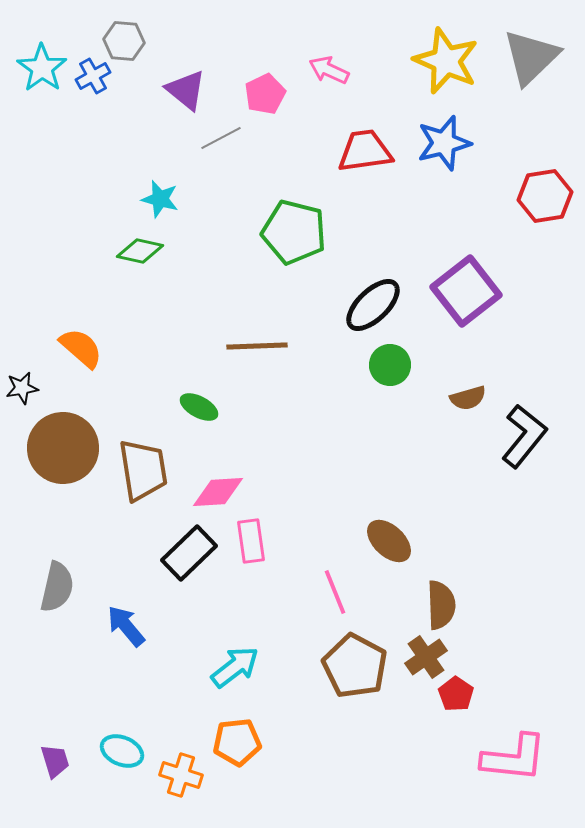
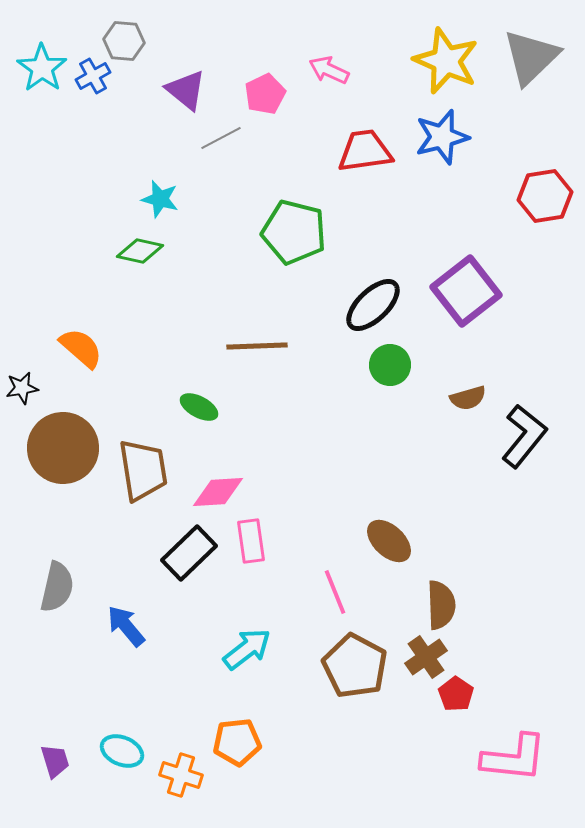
blue star at (444, 143): moved 2 px left, 6 px up
cyan arrow at (235, 667): moved 12 px right, 18 px up
